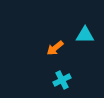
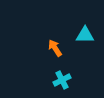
orange arrow: rotated 96 degrees clockwise
